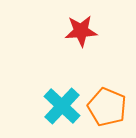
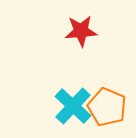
cyan cross: moved 11 px right
